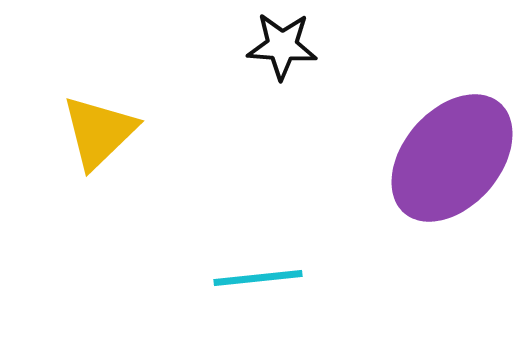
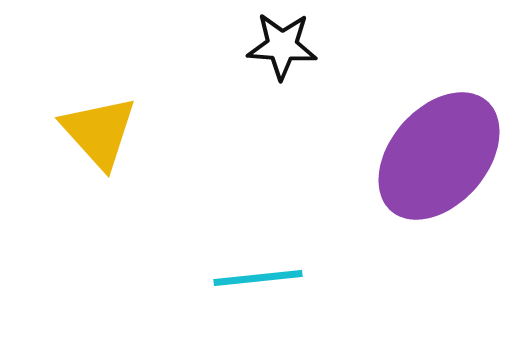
yellow triangle: rotated 28 degrees counterclockwise
purple ellipse: moved 13 px left, 2 px up
